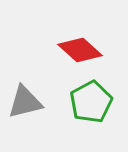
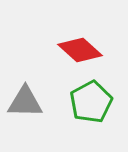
gray triangle: rotated 15 degrees clockwise
